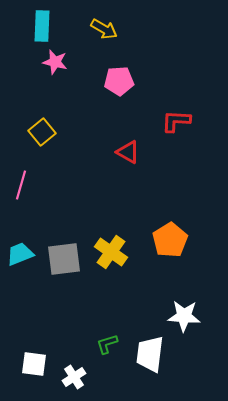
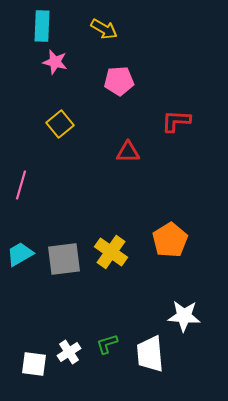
yellow square: moved 18 px right, 8 px up
red triangle: rotated 30 degrees counterclockwise
cyan trapezoid: rotated 8 degrees counterclockwise
white trapezoid: rotated 12 degrees counterclockwise
white cross: moved 5 px left, 25 px up
